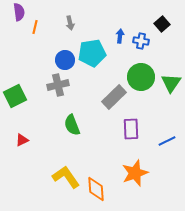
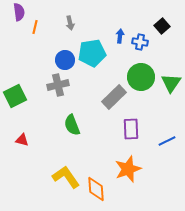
black square: moved 2 px down
blue cross: moved 1 px left, 1 px down
red triangle: rotated 40 degrees clockwise
orange star: moved 7 px left, 4 px up
